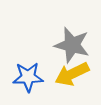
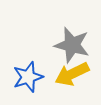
blue star: rotated 16 degrees counterclockwise
